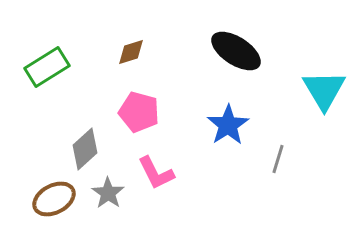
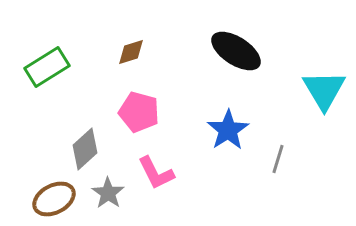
blue star: moved 5 px down
